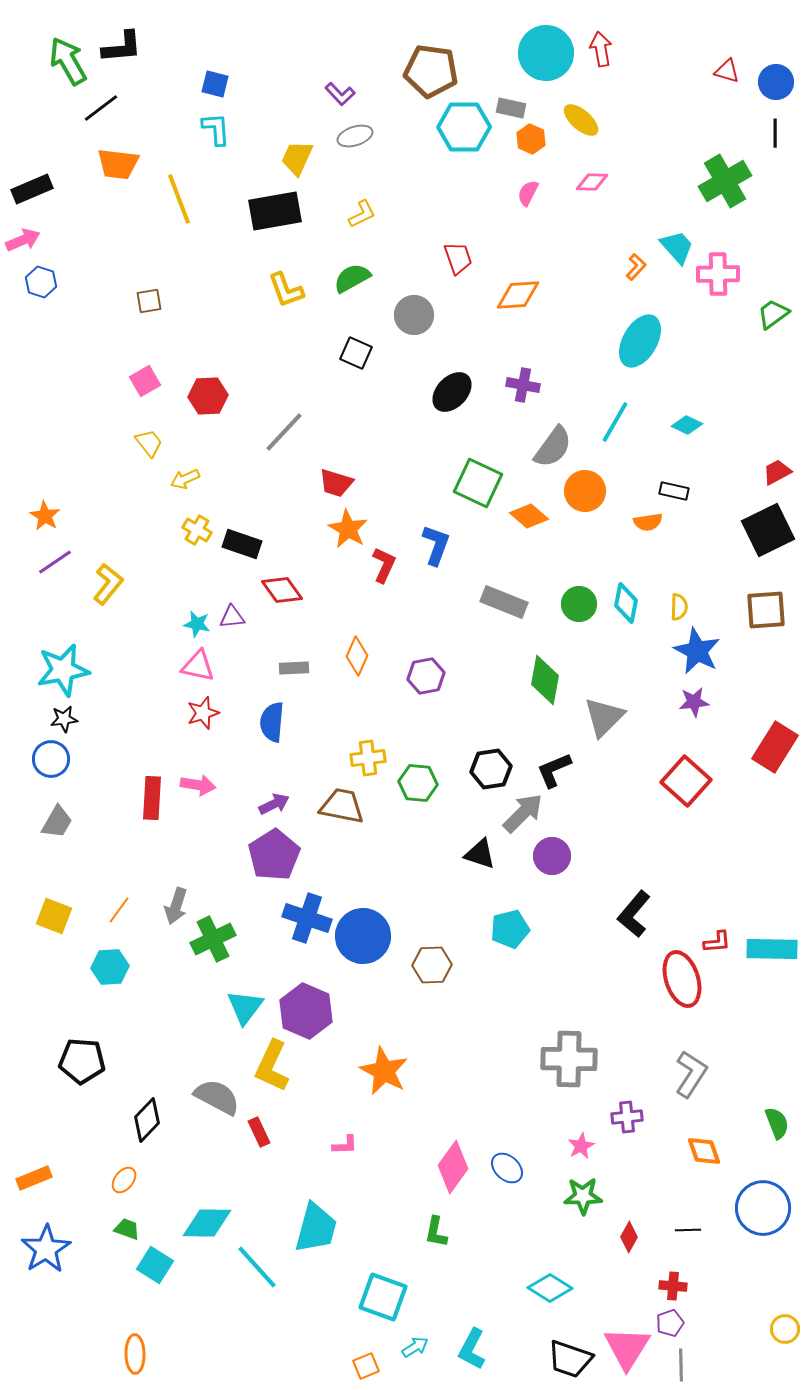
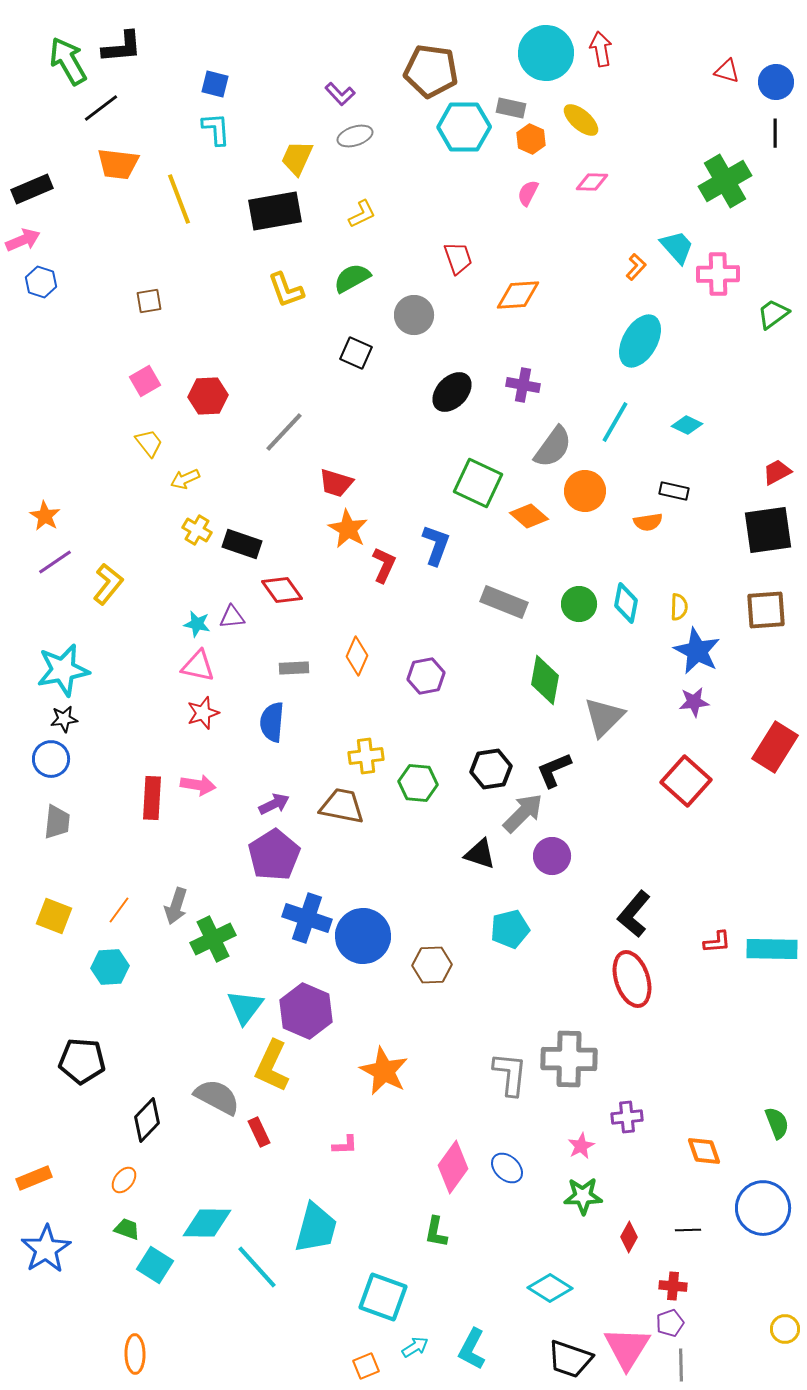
black square at (768, 530): rotated 18 degrees clockwise
yellow cross at (368, 758): moved 2 px left, 2 px up
gray trapezoid at (57, 822): rotated 24 degrees counterclockwise
red ellipse at (682, 979): moved 50 px left
gray L-shape at (691, 1074): moved 181 px left; rotated 27 degrees counterclockwise
